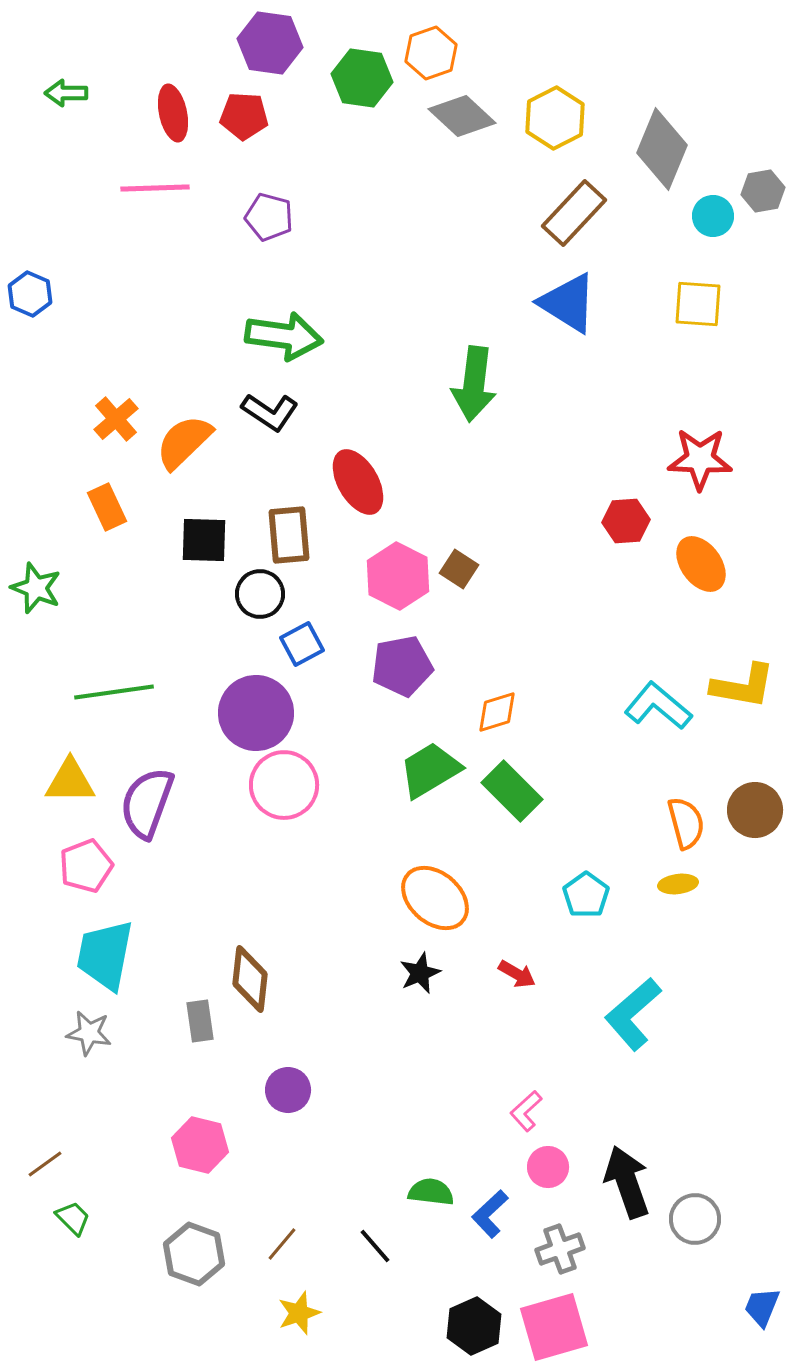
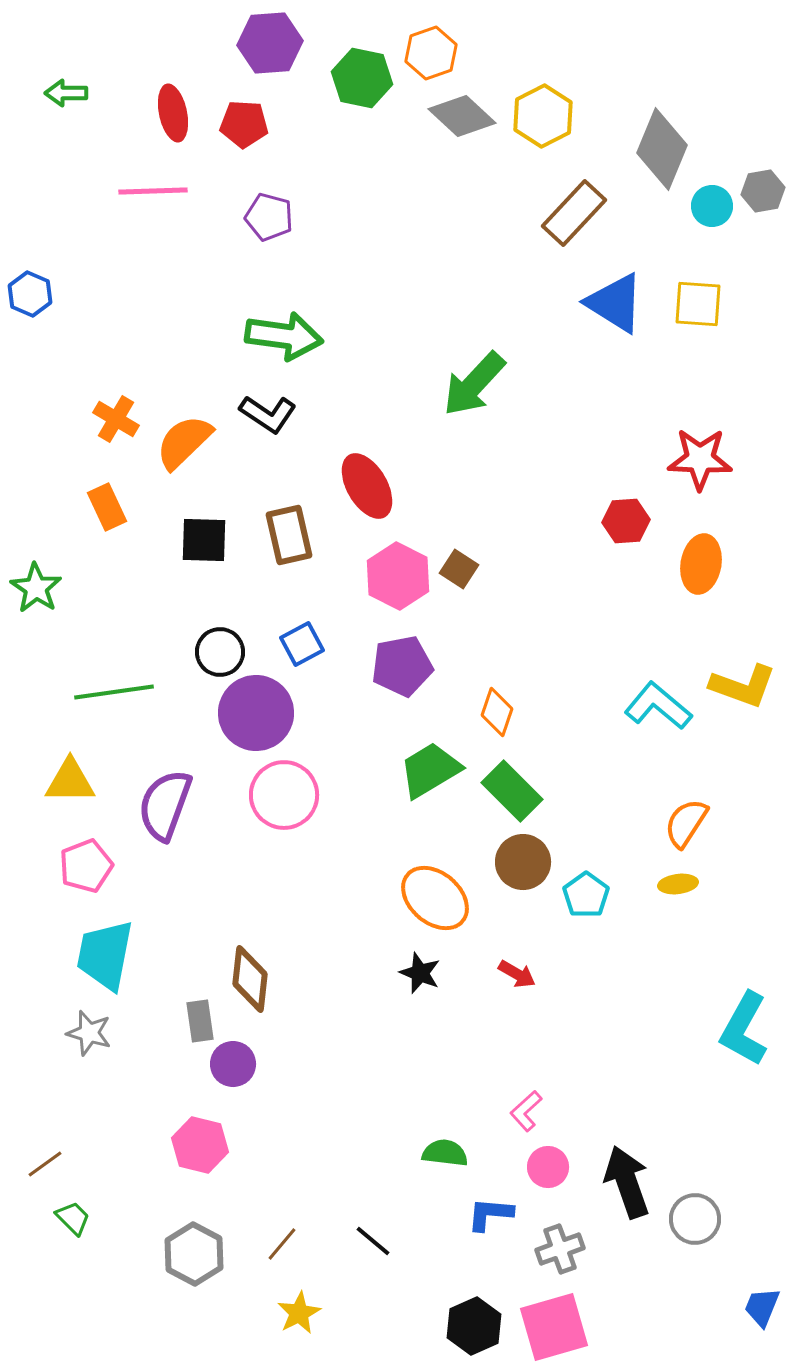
purple hexagon at (270, 43): rotated 12 degrees counterclockwise
green hexagon at (362, 78): rotated 4 degrees clockwise
red pentagon at (244, 116): moved 8 px down
yellow hexagon at (555, 118): moved 12 px left, 2 px up
pink line at (155, 188): moved 2 px left, 3 px down
cyan circle at (713, 216): moved 1 px left, 10 px up
blue triangle at (568, 303): moved 47 px right
green arrow at (474, 384): rotated 36 degrees clockwise
black L-shape at (270, 412): moved 2 px left, 2 px down
orange cross at (116, 419): rotated 18 degrees counterclockwise
red ellipse at (358, 482): moved 9 px right, 4 px down
brown rectangle at (289, 535): rotated 8 degrees counterclockwise
orange ellipse at (701, 564): rotated 46 degrees clockwise
green star at (36, 588): rotated 12 degrees clockwise
black circle at (260, 594): moved 40 px left, 58 px down
yellow L-shape at (743, 686): rotated 10 degrees clockwise
orange diamond at (497, 712): rotated 54 degrees counterclockwise
pink circle at (284, 785): moved 10 px down
purple semicircle at (147, 803): moved 18 px right, 2 px down
brown circle at (755, 810): moved 232 px left, 52 px down
orange semicircle at (686, 823): rotated 132 degrees counterclockwise
black star at (420, 973): rotated 27 degrees counterclockwise
cyan L-shape at (633, 1014): moved 111 px right, 15 px down; rotated 20 degrees counterclockwise
gray star at (89, 1033): rotated 6 degrees clockwise
purple circle at (288, 1090): moved 55 px left, 26 px up
green semicircle at (431, 1192): moved 14 px right, 39 px up
blue L-shape at (490, 1214): rotated 48 degrees clockwise
black line at (375, 1246): moved 2 px left, 5 px up; rotated 9 degrees counterclockwise
gray hexagon at (194, 1254): rotated 8 degrees clockwise
yellow star at (299, 1313): rotated 9 degrees counterclockwise
